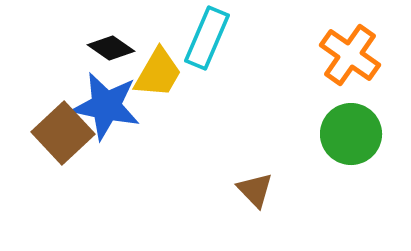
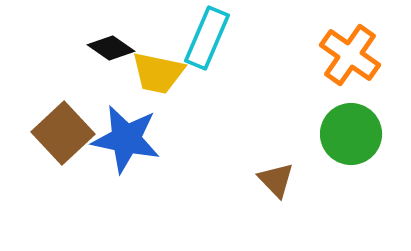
yellow trapezoid: rotated 72 degrees clockwise
blue star: moved 20 px right, 33 px down
brown triangle: moved 21 px right, 10 px up
